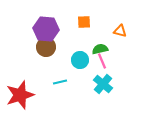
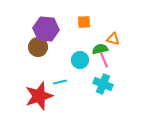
orange triangle: moved 7 px left, 8 px down
brown circle: moved 8 px left
pink line: moved 2 px right, 1 px up
cyan cross: rotated 18 degrees counterclockwise
red star: moved 19 px right, 1 px down
